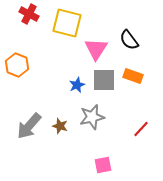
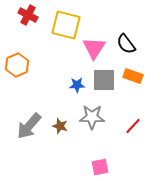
red cross: moved 1 px left, 1 px down
yellow square: moved 1 px left, 2 px down
black semicircle: moved 3 px left, 4 px down
pink triangle: moved 2 px left, 1 px up
orange hexagon: rotated 15 degrees clockwise
blue star: rotated 21 degrees clockwise
gray star: rotated 15 degrees clockwise
red line: moved 8 px left, 3 px up
pink square: moved 3 px left, 2 px down
